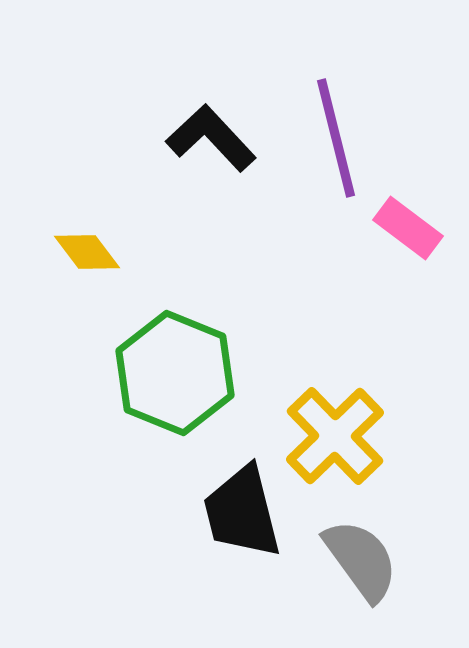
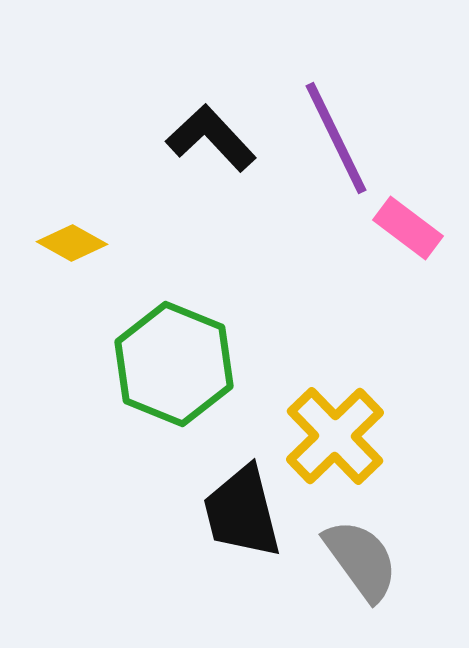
purple line: rotated 12 degrees counterclockwise
yellow diamond: moved 15 px left, 9 px up; rotated 24 degrees counterclockwise
green hexagon: moved 1 px left, 9 px up
